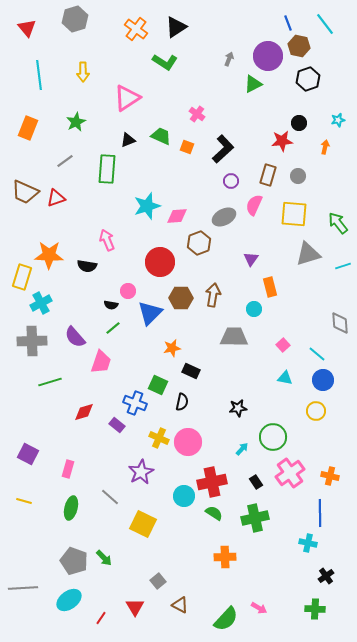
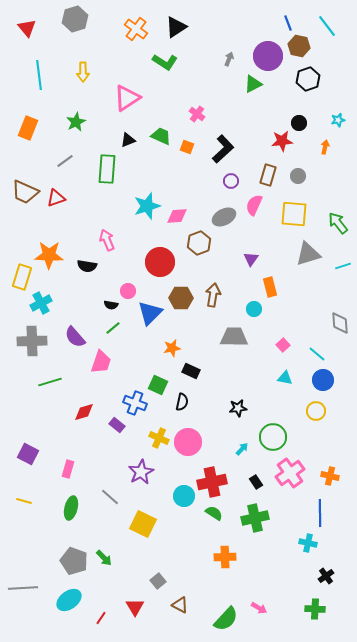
cyan line at (325, 24): moved 2 px right, 2 px down
